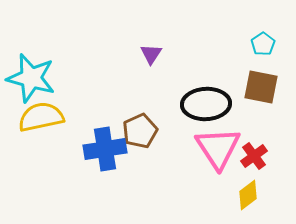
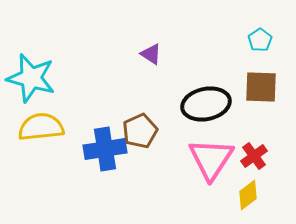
cyan pentagon: moved 3 px left, 4 px up
purple triangle: rotated 30 degrees counterclockwise
brown square: rotated 9 degrees counterclockwise
black ellipse: rotated 9 degrees counterclockwise
yellow semicircle: moved 10 px down; rotated 6 degrees clockwise
pink triangle: moved 7 px left, 11 px down; rotated 6 degrees clockwise
